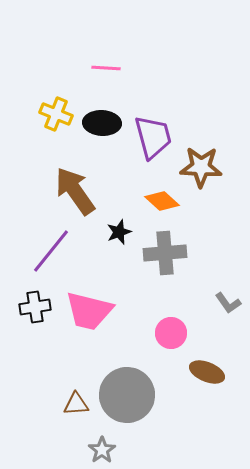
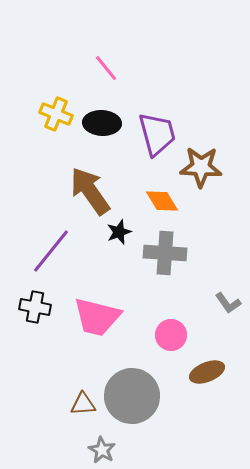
pink line: rotated 48 degrees clockwise
purple trapezoid: moved 4 px right, 3 px up
brown arrow: moved 15 px right
orange diamond: rotated 16 degrees clockwise
gray cross: rotated 9 degrees clockwise
black cross: rotated 20 degrees clockwise
pink trapezoid: moved 8 px right, 6 px down
pink circle: moved 2 px down
brown ellipse: rotated 44 degrees counterclockwise
gray circle: moved 5 px right, 1 px down
brown triangle: moved 7 px right
gray star: rotated 8 degrees counterclockwise
